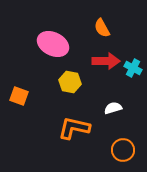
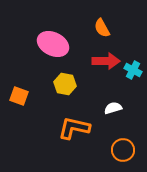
cyan cross: moved 2 px down
yellow hexagon: moved 5 px left, 2 px down
